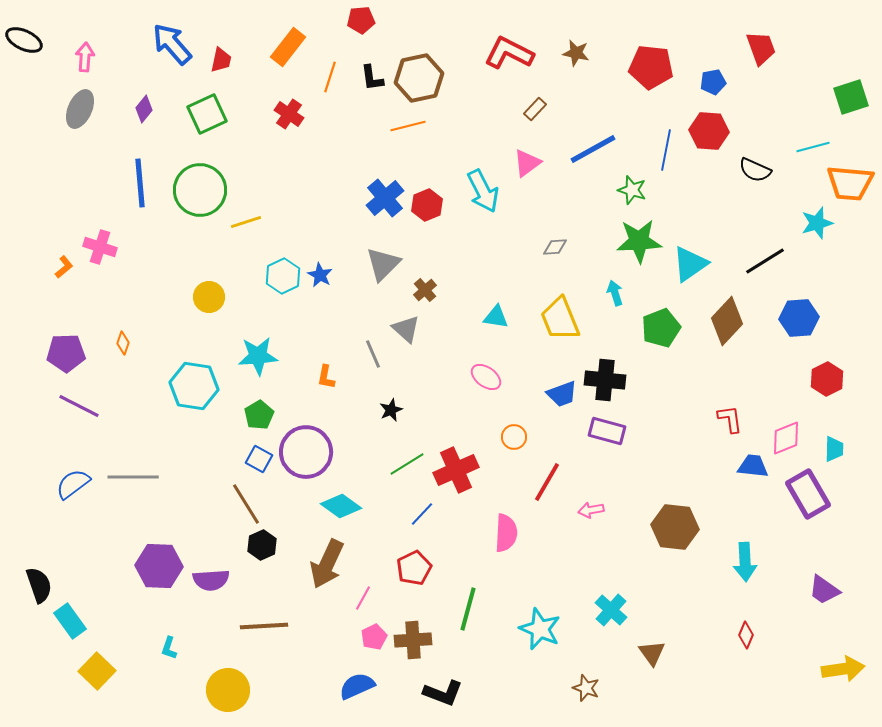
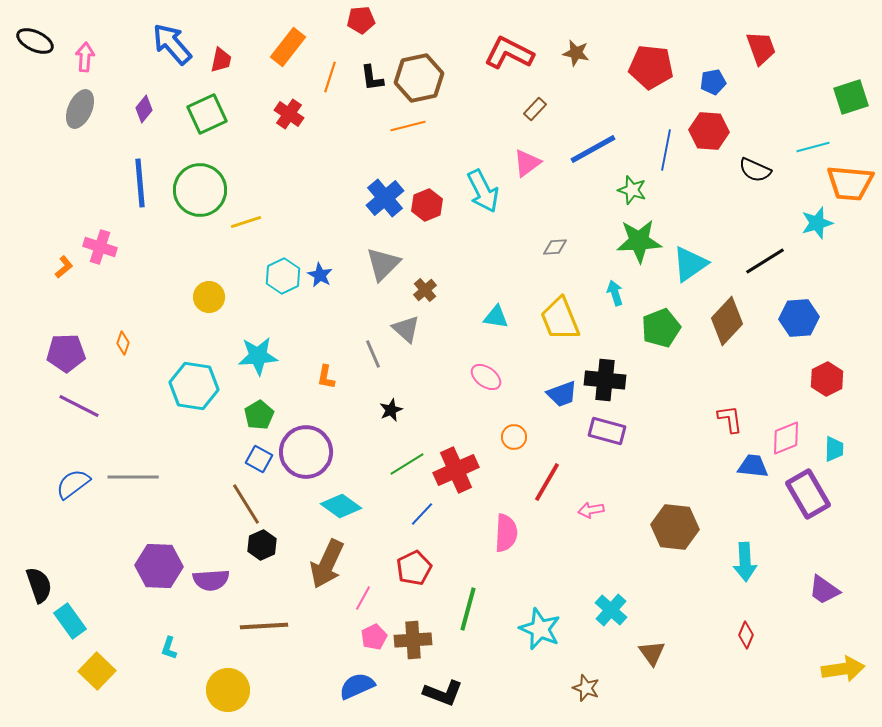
black ellipse at (24, 40): moved 11 px right, 1 px down
